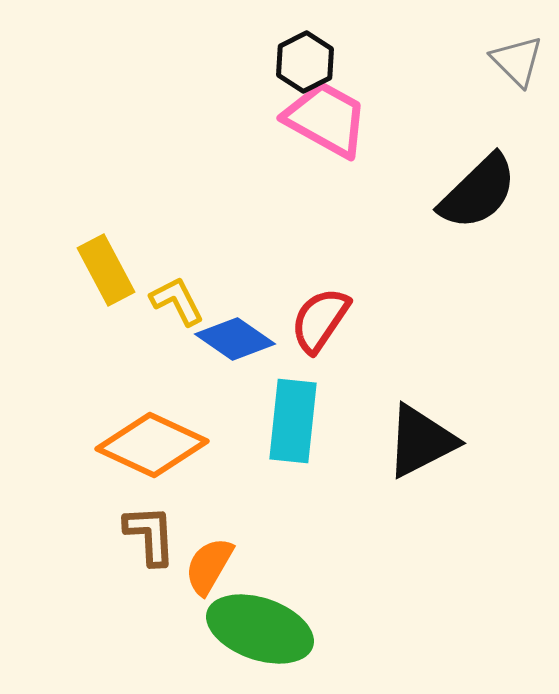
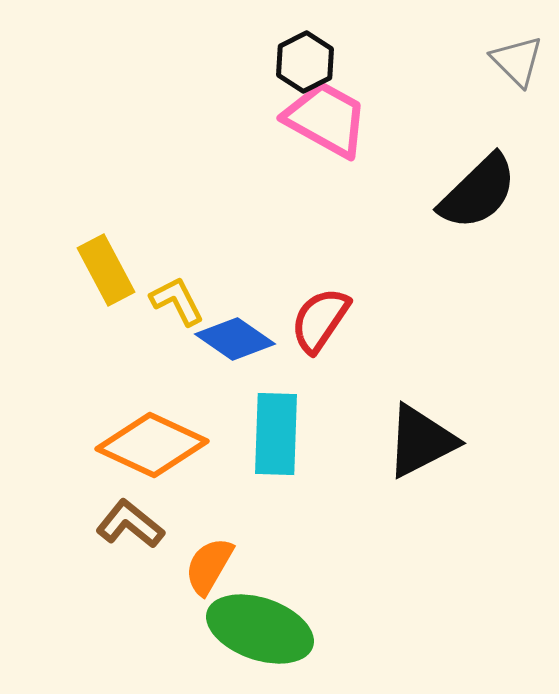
cyan rectangle: moved 17 px left, 13 px down; rotated 4 degrees counterclockwise
brown L-shape: moved 20 px left, 11 px up; rotated 48 degrees counterclockwise
